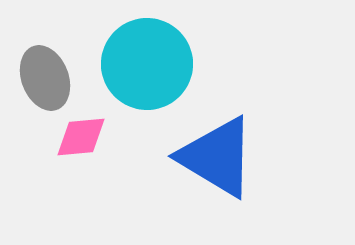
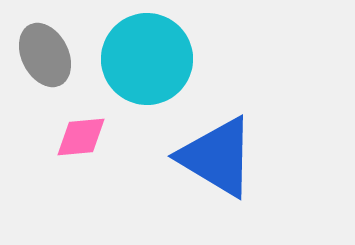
cyan circle: moved 5 px up
gray ellipse: moved 23 px up; rotated 6 degrees counterclockwise
